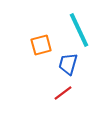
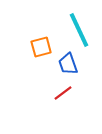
orange square: moved 2 px down
blue trapezoid: rotated 35 degrees counterclockwise
